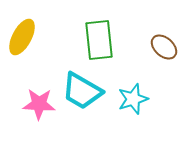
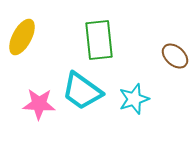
brown ellipse: moved 11 px right, 9 px down
cyan trapezoid: rotated 6 degrees clockwise
cyan star: moved 1 px right
